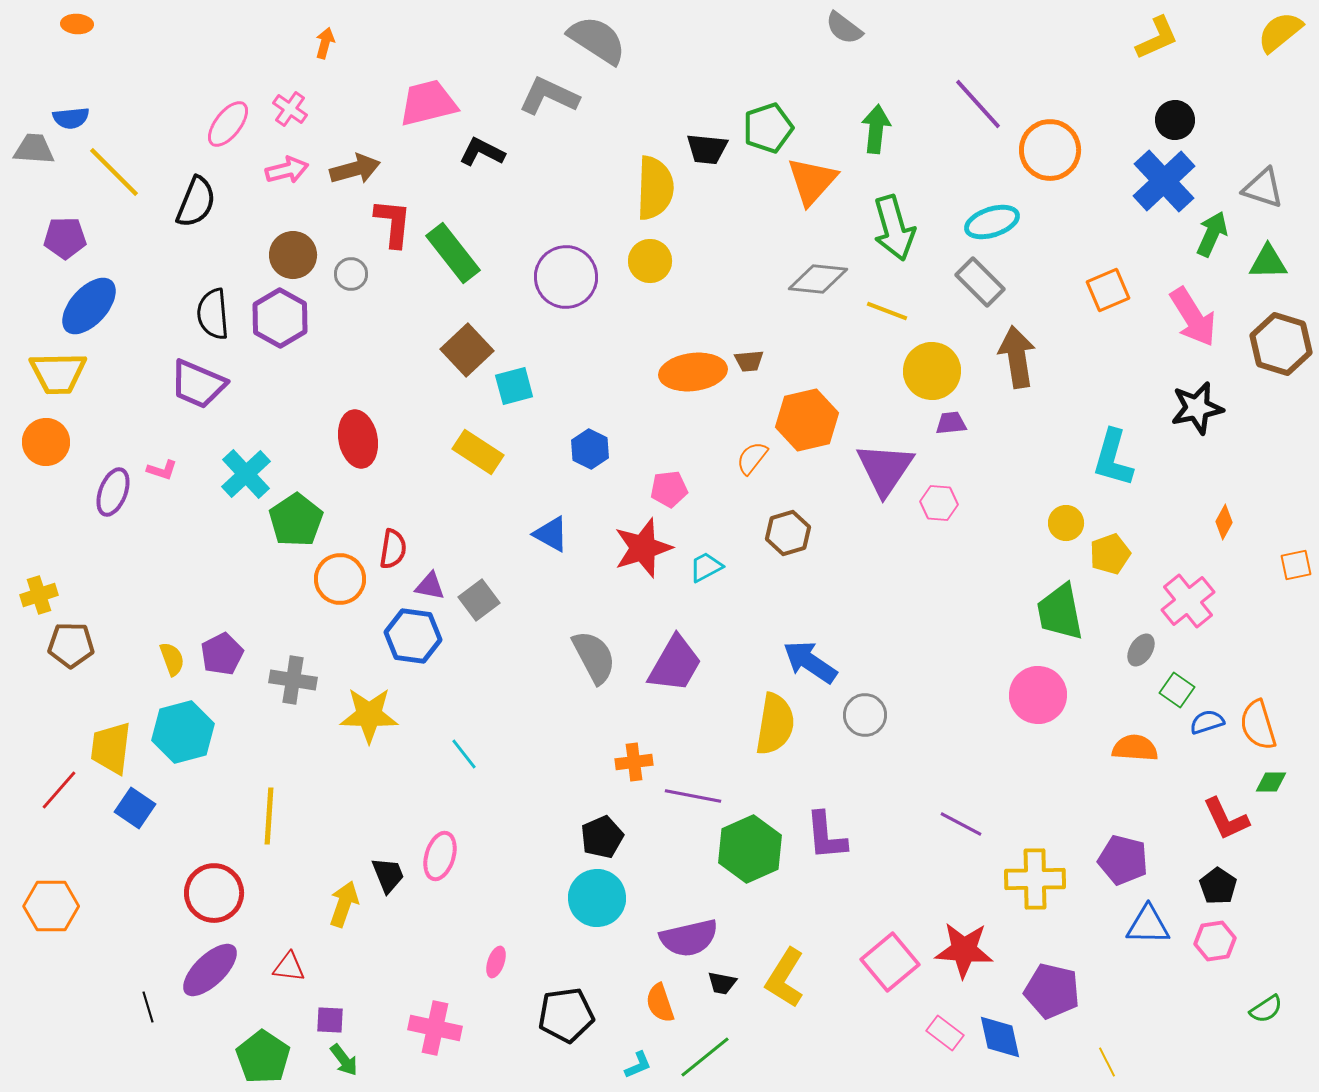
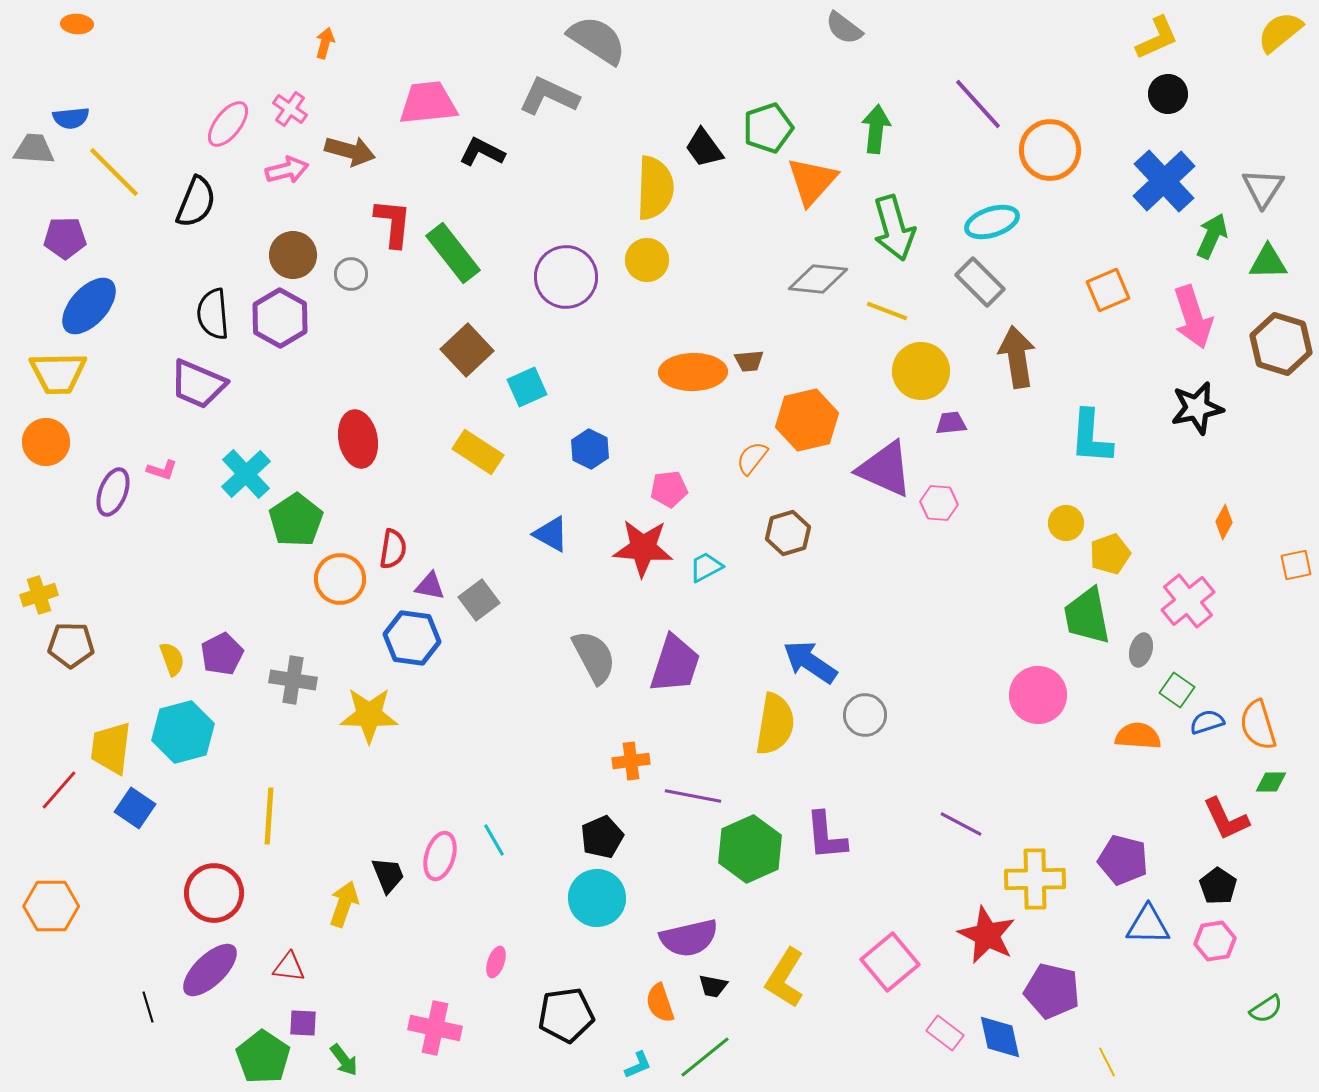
pink trapezoid at (428, 103): rotated 8 degrees clockwise
black circle at (1175, 120): moved 7 px left, 26 px up
black trapezoid at (707, 149): moved 3 px left, 1 px up; rotated 48 degrees clockwise
brown arrow at (355, 169): moved 5 px left, 18 px up; rotated 30 degrees clockwise
gray triangle at (1263, 188): rotated 45 degrees clockwise
green arrow at (1212, 234): moved 2 px down
yellow circle at (650, 261): moved 3 px left, 1 px up
pink arrow at (1193, 317): rotated 14 degrees clockwise
yellow circle at (932, 371): moved 11 px left
orange ellipse at (693, 372): rotated 6 degrees clockwise
cyan square at (514, 386): moved 13 px right, 1 px down; rotated 9 degrees counterclockwise
cyan L-shape at (1113, 458): moved 22 px left, 21 px up; rotated 12 degrees counterclockwise
purple triangle at (885, 469): rotated 40 degrees counterclockwise
red star at (643, 548): rotated 22 degrees clockwise
green trapezoid at (1060, 612): moved 27 px right, 4 px down
blue hexagon at (413, 636): moved 1 px left, 2 px down
gray ellipse at (1141, 650): rotated 16 degrees counterclockwise
purple trapezoid at (675, 664): rotated 12 degrees counterclockwise
orange semicircle at (1135, 748): moved 3 px right, 12 px up
cyan line at (464, 754): moved 30 px right, 86 px down; rotated 8 degrees clockwise
orange cross at (634, 762): moved 3 px left, 1 px up
red star at (964, 950): moved 23 px right, 15 px up; rotated 22 degrees clockwise
black trapezoid at (722, 983): moved 9 px left, 3 px down
purple square at (330, 1020): moved 27 px left, 3 px down
